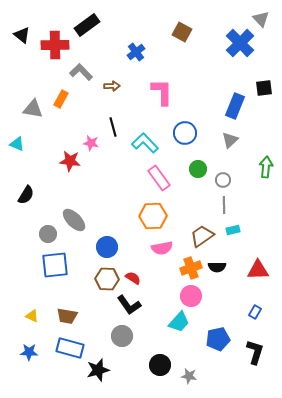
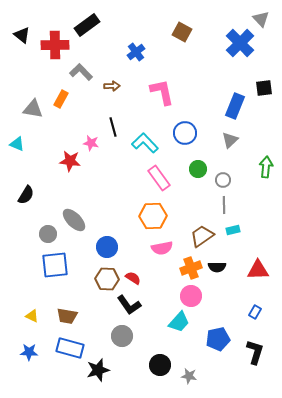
pink L-shape at (162, 92): rotated 12 degrees counterclockwise
